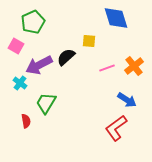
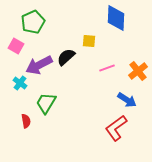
blue diamond: rotated 20 degrees clockwise
orange cross: moved 4 px right, 5 px down
